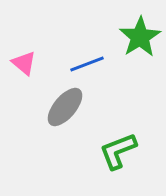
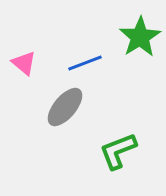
blue line: moved 2 px left, 1 px up
